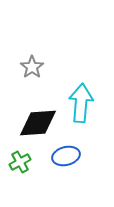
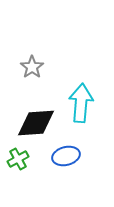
black diamond: moved 2 px left
green cross: moved 2 px left, 3 px up
